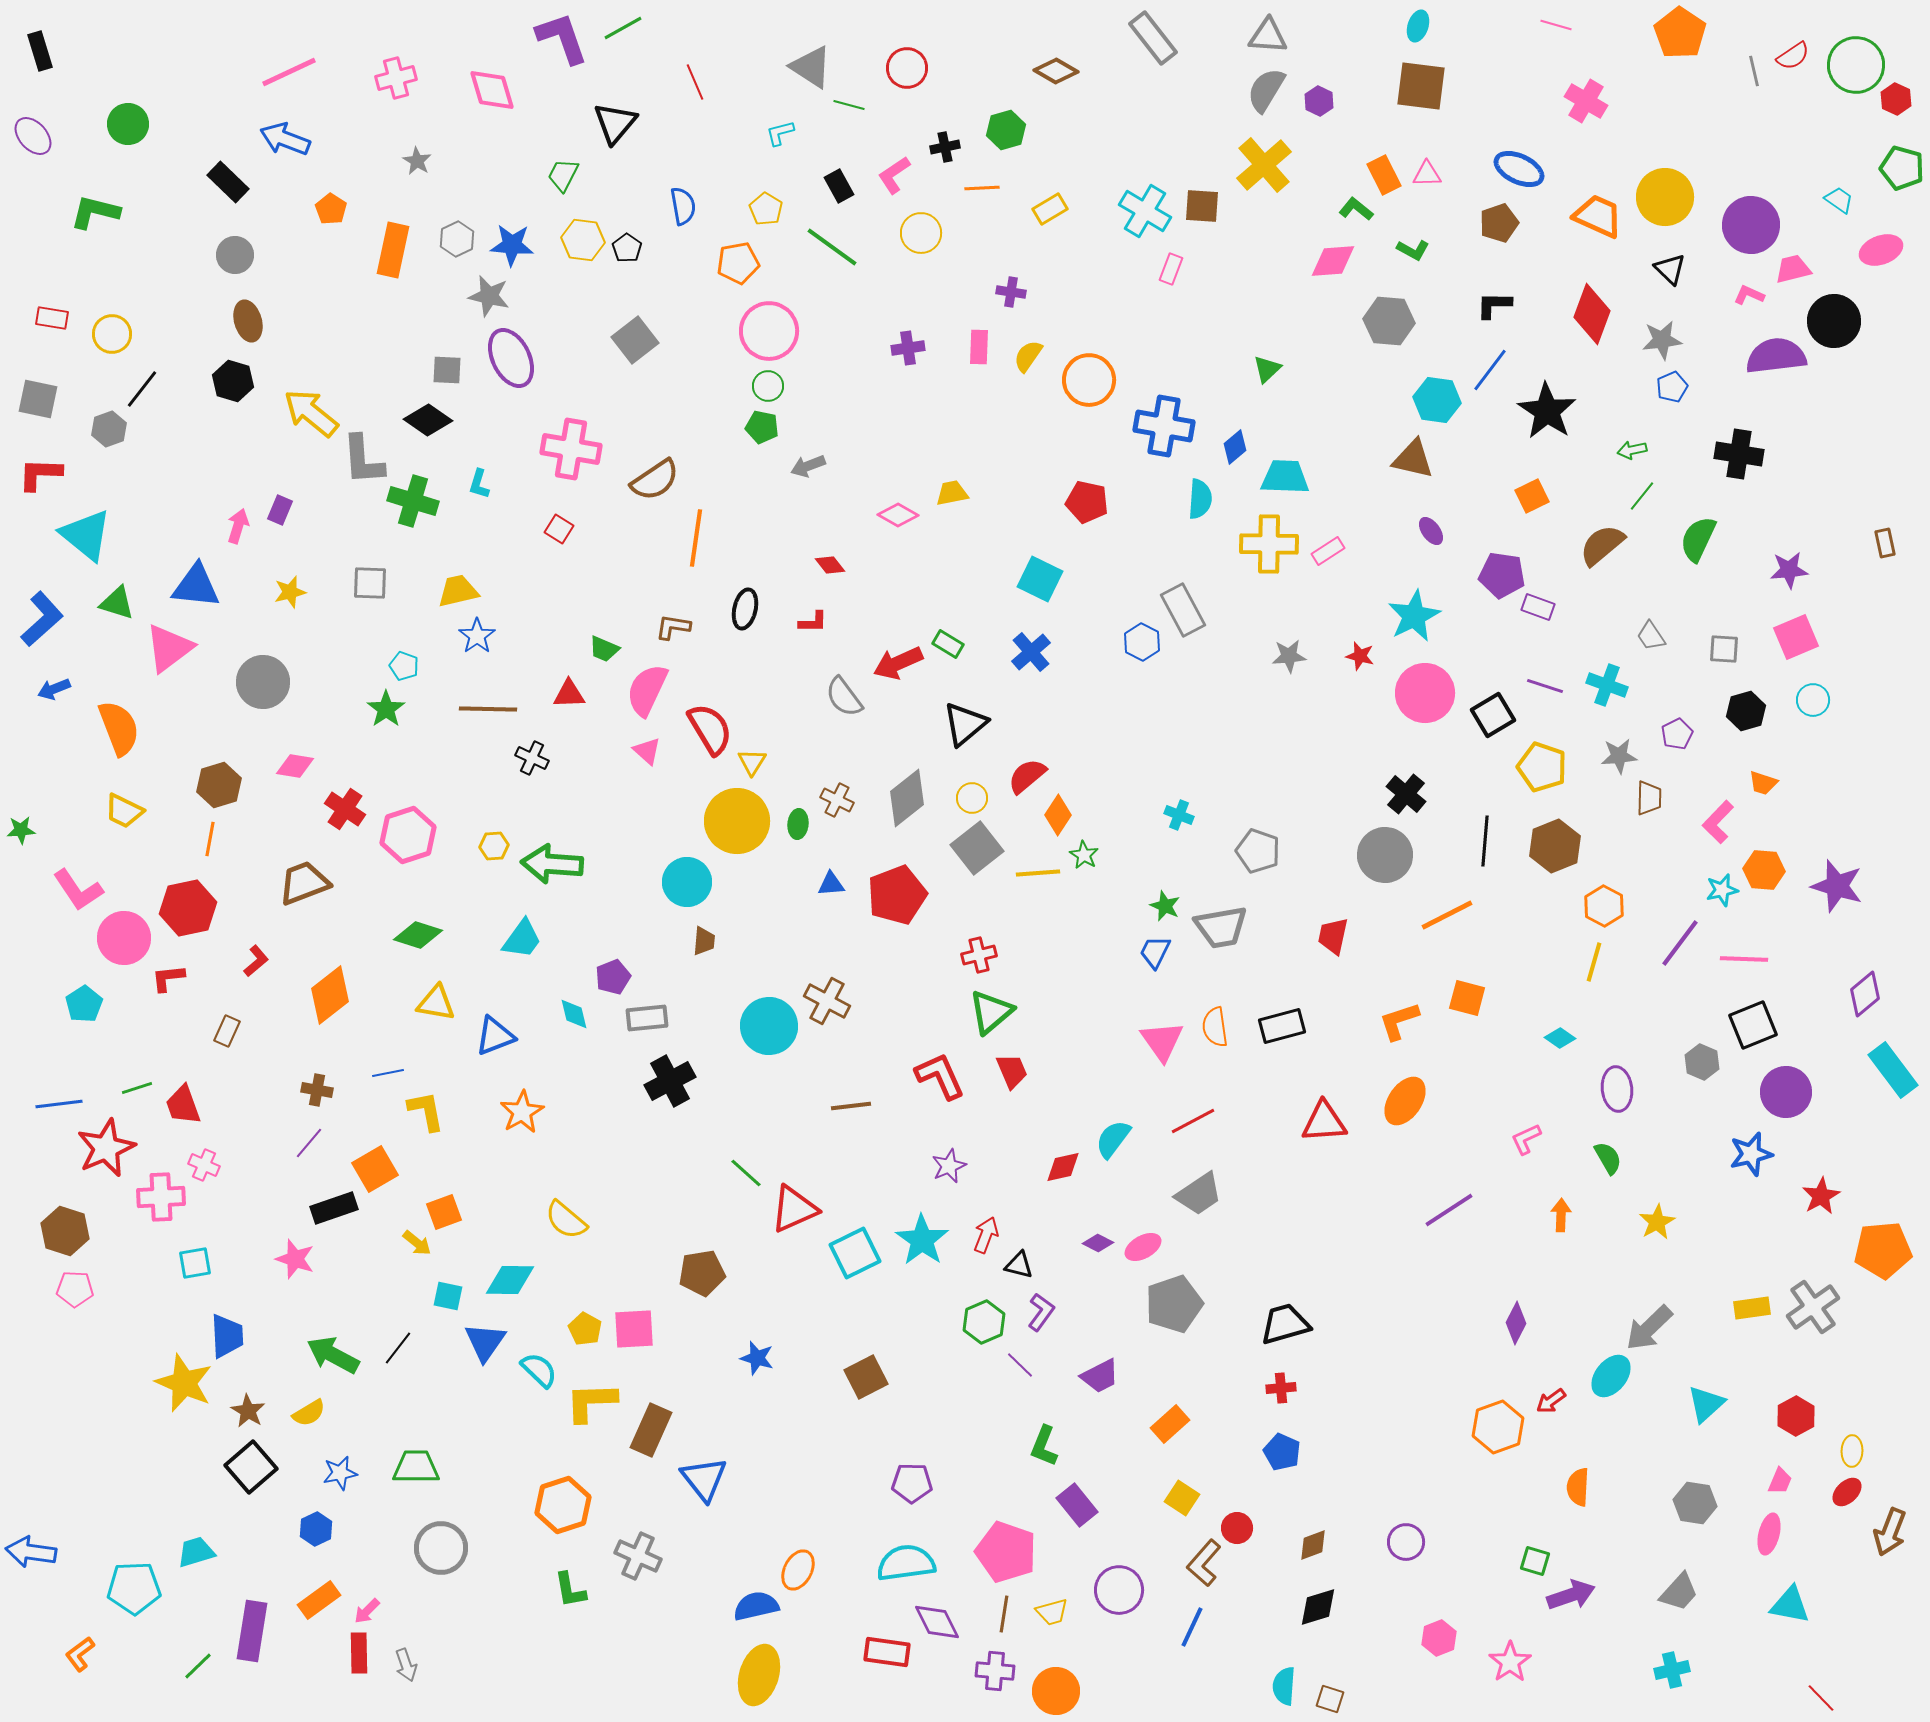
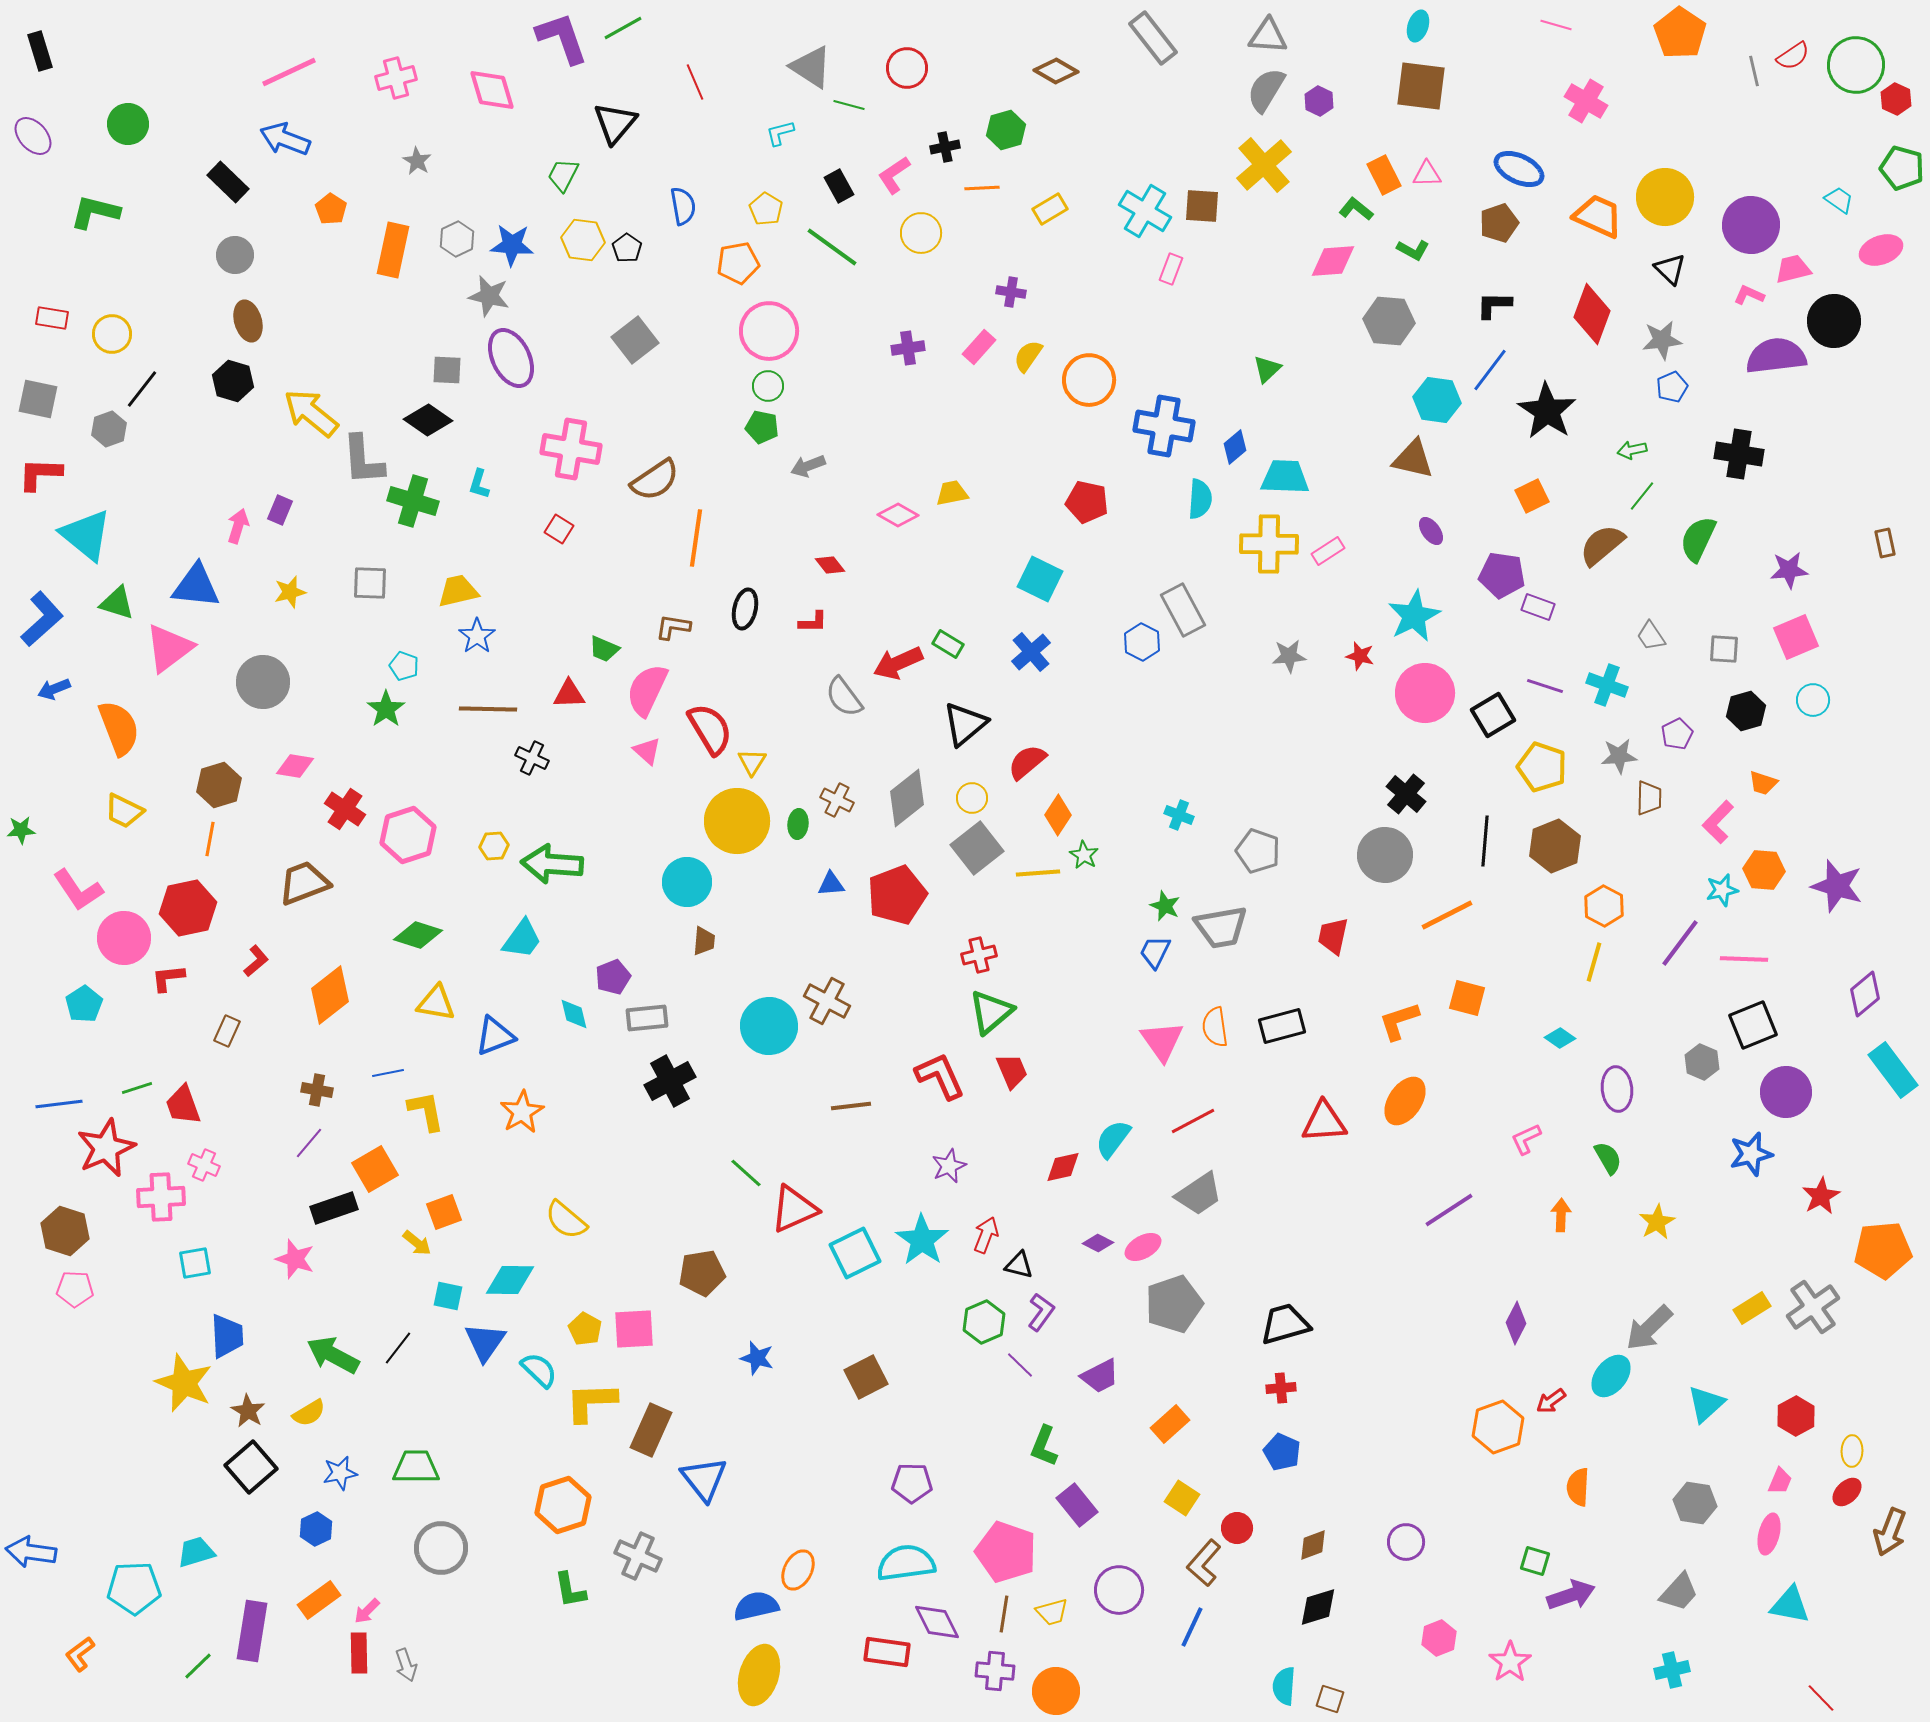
pink rectangle at (979, 347): rotated 40 degrees clockwise
red semicircle at (1027, 776): moved 14 px up
yellow rectangle at (1752, 1308): rotated 24 degrees counterclockwise
